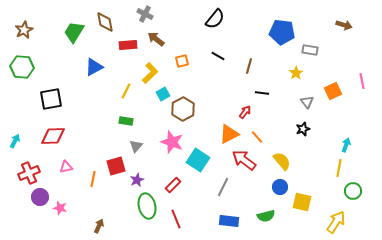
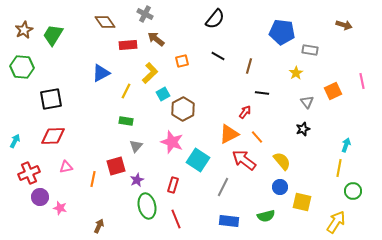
brown diamond at (105, 22): rotated 25 degrees counterclockwise
green trapezoid at (74, 32): moved 21 px left, 3 px down
blue triangle at (94, 67): moved 7 px right, 6 px down
red rectangle at (173, 185): rotated 28 degrees counterclockwise
